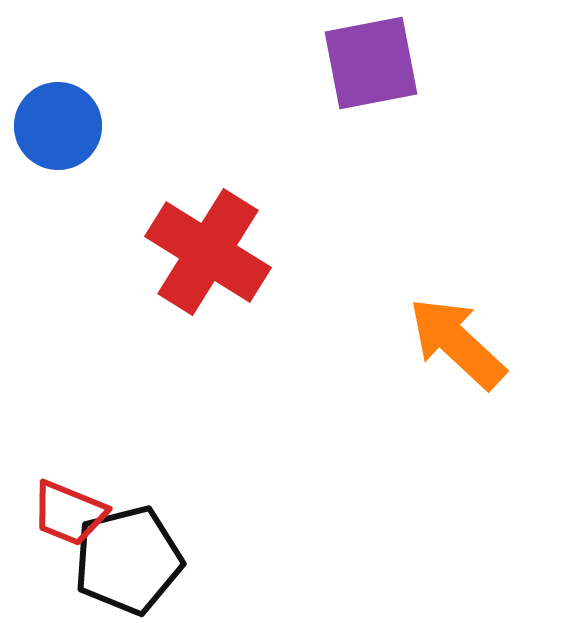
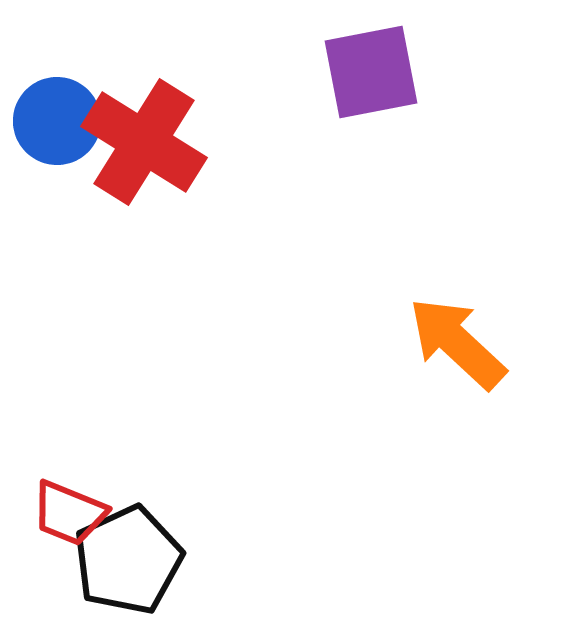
purple square: moved 9 px down
blue circle: moved 1 px left, 5 px up
red cross: moved 64 px left, 110 px up
black pentagon: rotated 11 degrees counterclockwise
